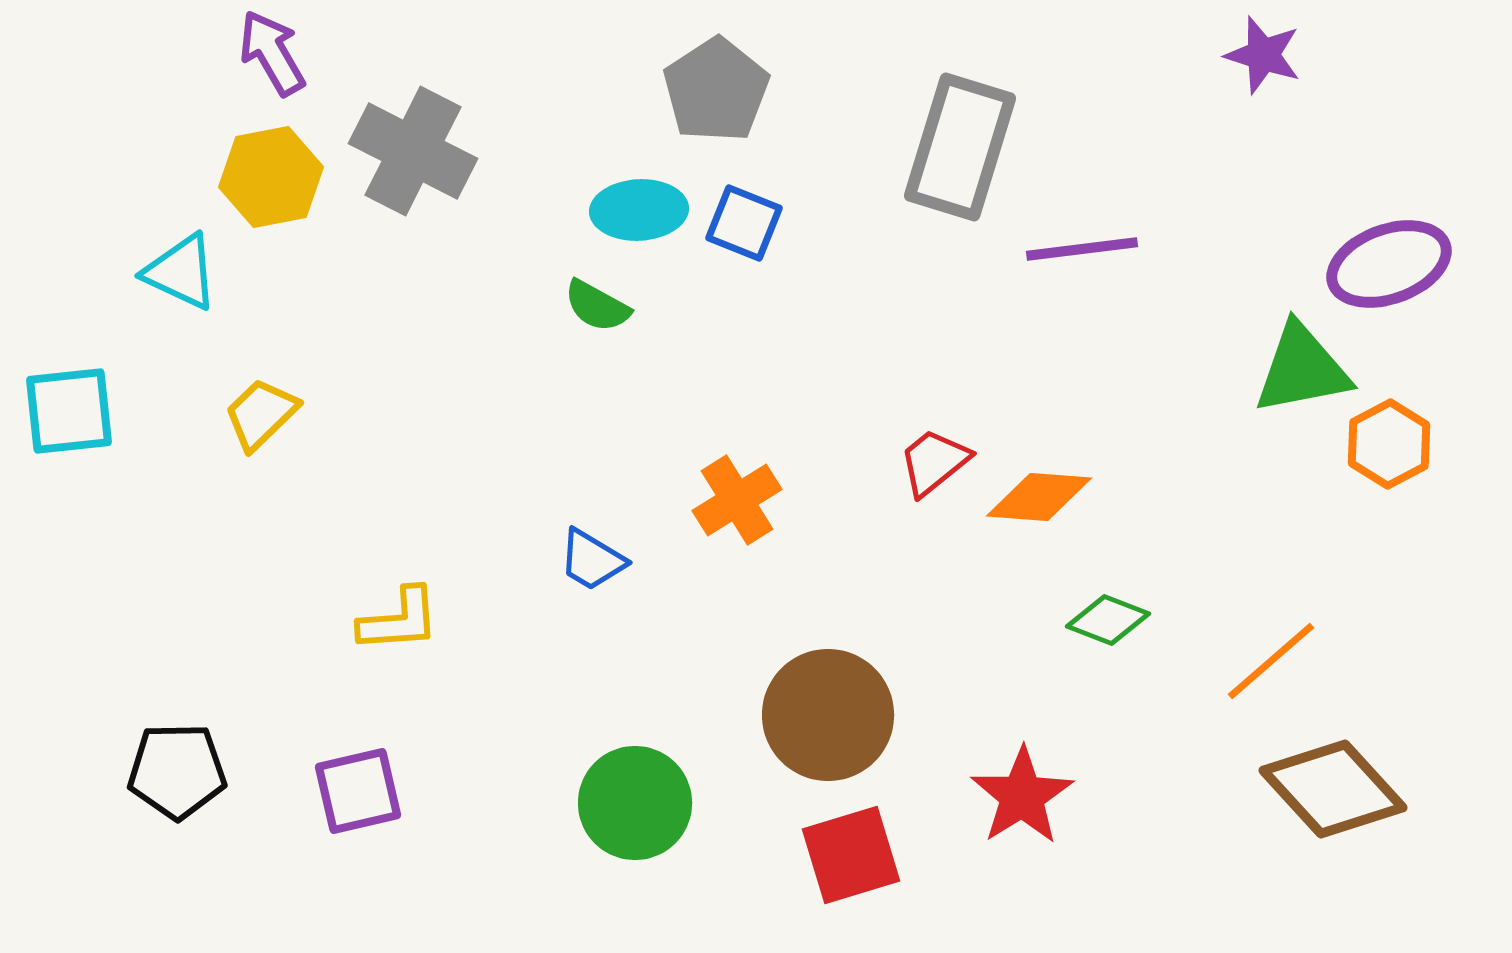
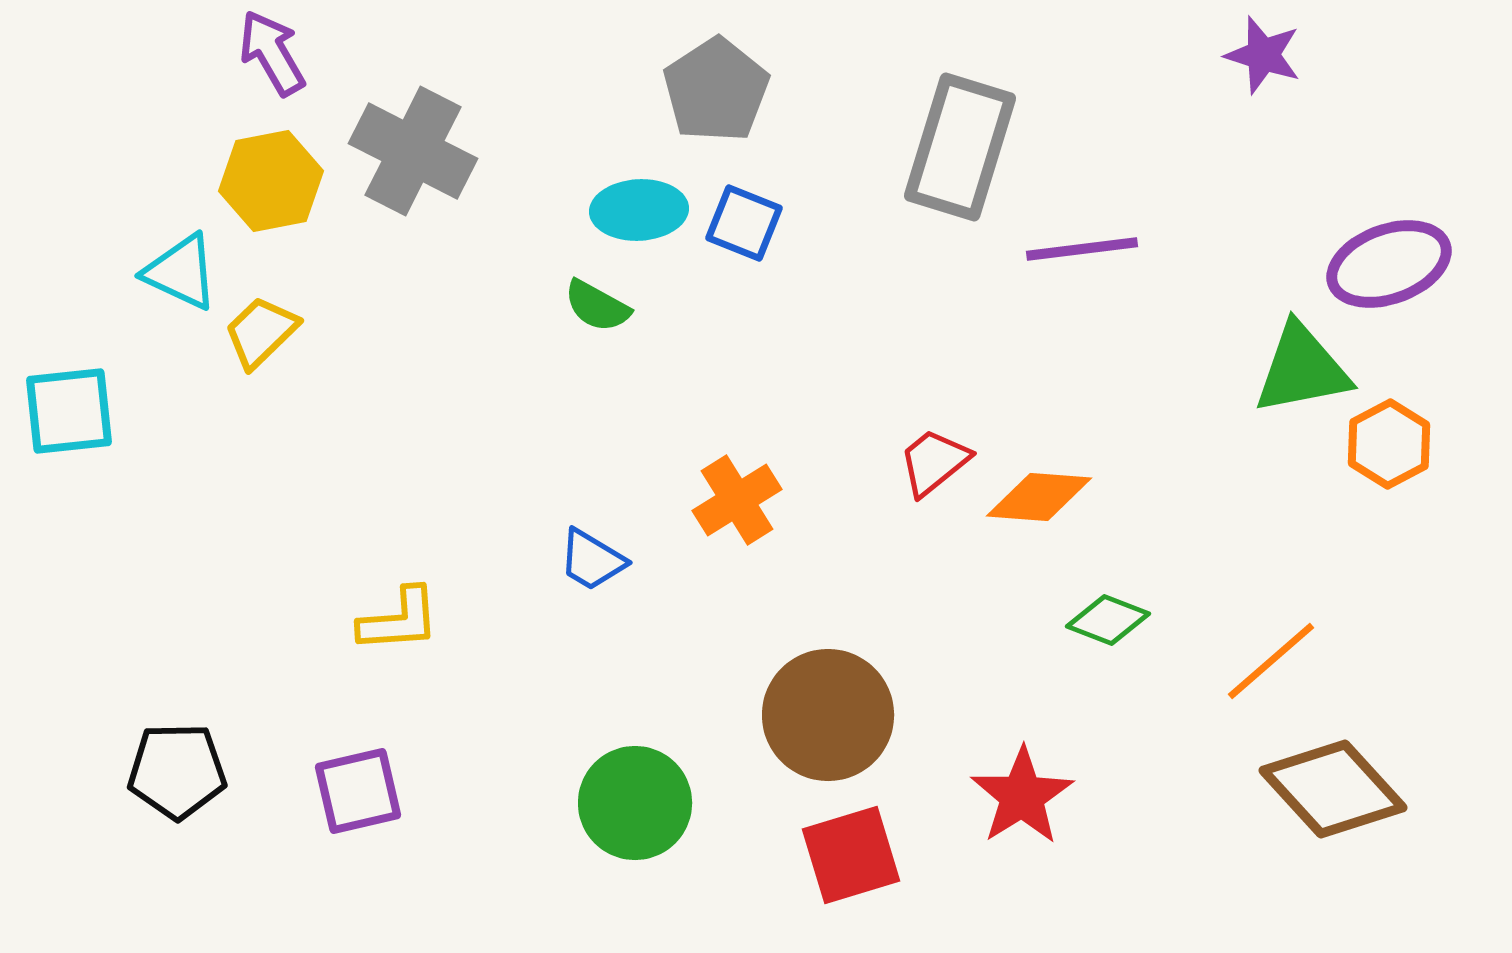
yellow hexagon: moved 4 px down
yellow trapezoid: moved 82 px up
